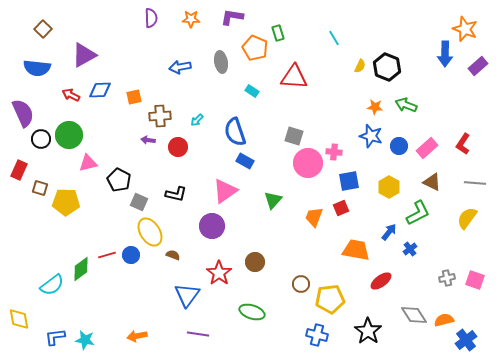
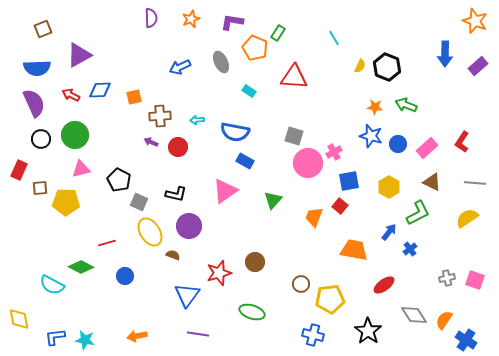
purple L-shape at (232, 17): moved 5 px down
orange star at (191, 19): rotated 24 degrees counterclockwise
brown square at (43, 29): rotated 24 degrees clockwise
orange star at (465, 29): moved 10 px right, 8 px up
green rectangle at (278, 33): rotated 49 degrees clockwise
purple triangle at (84, 55): moved 5 px left
gray ellipse at (221, 62): rotated 15 degrees counterclockwise
blue arrow at (180, 67): rotated 15 degrees counterclockwise
blue semicircle at (37, 68): rotated 8 degrees counterclockwise
cyan rectangle at (252, 91): moved 3 px left
purple semicircle at (23, 113): moved 11 px right, 10 px up
cyan arrow at (197, 120): rotated 40 degrees clockwise
blue semicircle at (235, 132): rotated 60 degrees counterclockwise
green circle at (69, 135): moved 6 px right
purple arrow at (148, 140): moved 3 px right, 2 px down; rotated 16 degrees clockwise
red L-shape at (463, 144): moved 1 px left, 2 px up
blue circle at (399, 146): moved 1 px left, 2 px up
pink cross at (334, 152): rotated 35 degrees counterclockwise
pink triangle at (88, 163): moved 7 px left, 6 px down
brown square at (40, 188): rotated 21 degrees counterclockwise
red square at (341, 208): moved 1 px left, 2 px up; rotated 28 degrees counterclockwise
yellow semicircle at (467, 218): rotated 20 degrees clockwise
purple circle at (212, 226): moved 23 px left
orange trapezoid at (356, 250): moved 2 px left
red line at (107, 255): moved 12 px up
blue circle at (131, 255): moved 6 px left, 21 px down
green diamond at (81, 269): moved 2 px up; rotated 65 degrees clockwise
red star at (219, 273): rotated 20 degrees clockwise
red ellipse at (381, 281): moved 3 px right, 4 px down
cyan semicircle at (52, 285): rotated 65 degrees clockwise
orange semicircle at (444, 320): rotated 42 degrees counterclockwise
blue cross at (317, 335): moved 4 px left
blue cross at (466, 340): rotated 20 degrees counterclockwise
